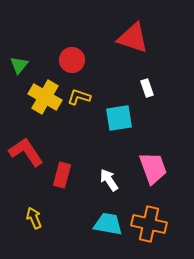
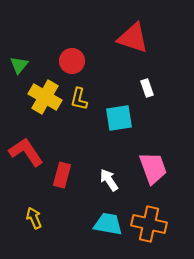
red circle: moved 1 px down
yellow L-shape: moved 2 px down; rotated 95 degrees counterclockwise
